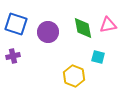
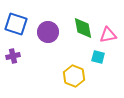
pink triangle: moved 10 px down
